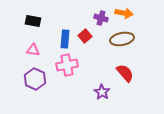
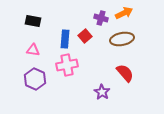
orange arrow: rotated 36 degrees counterclockwise
